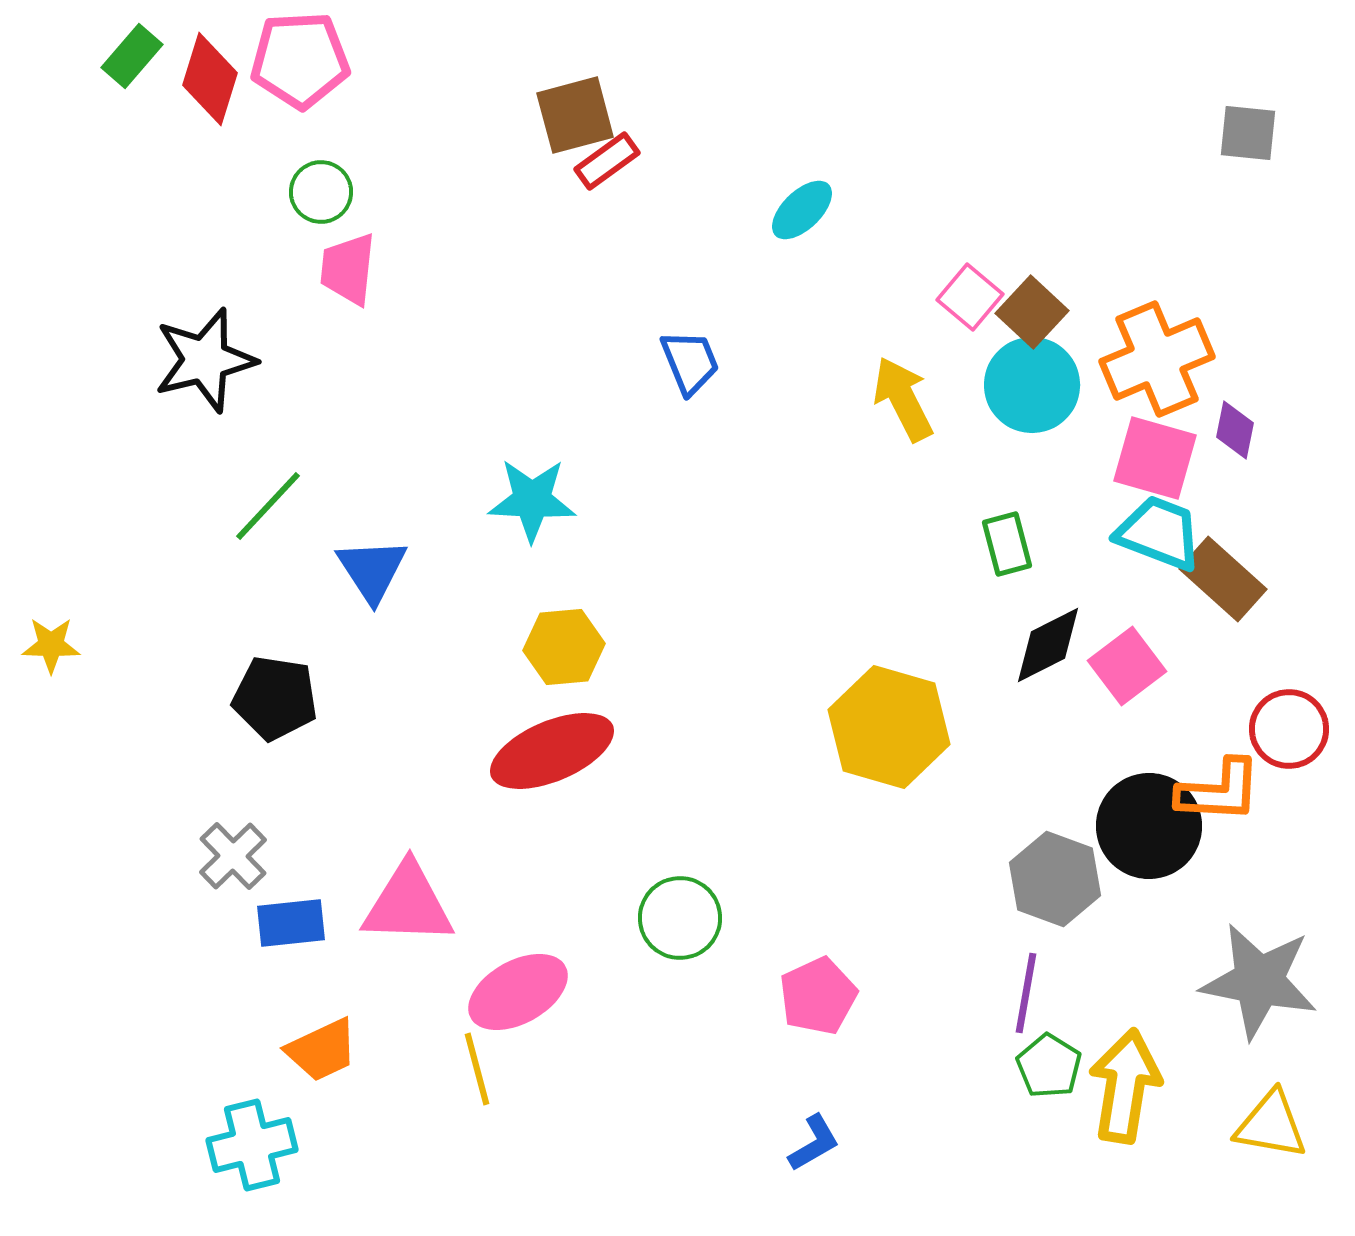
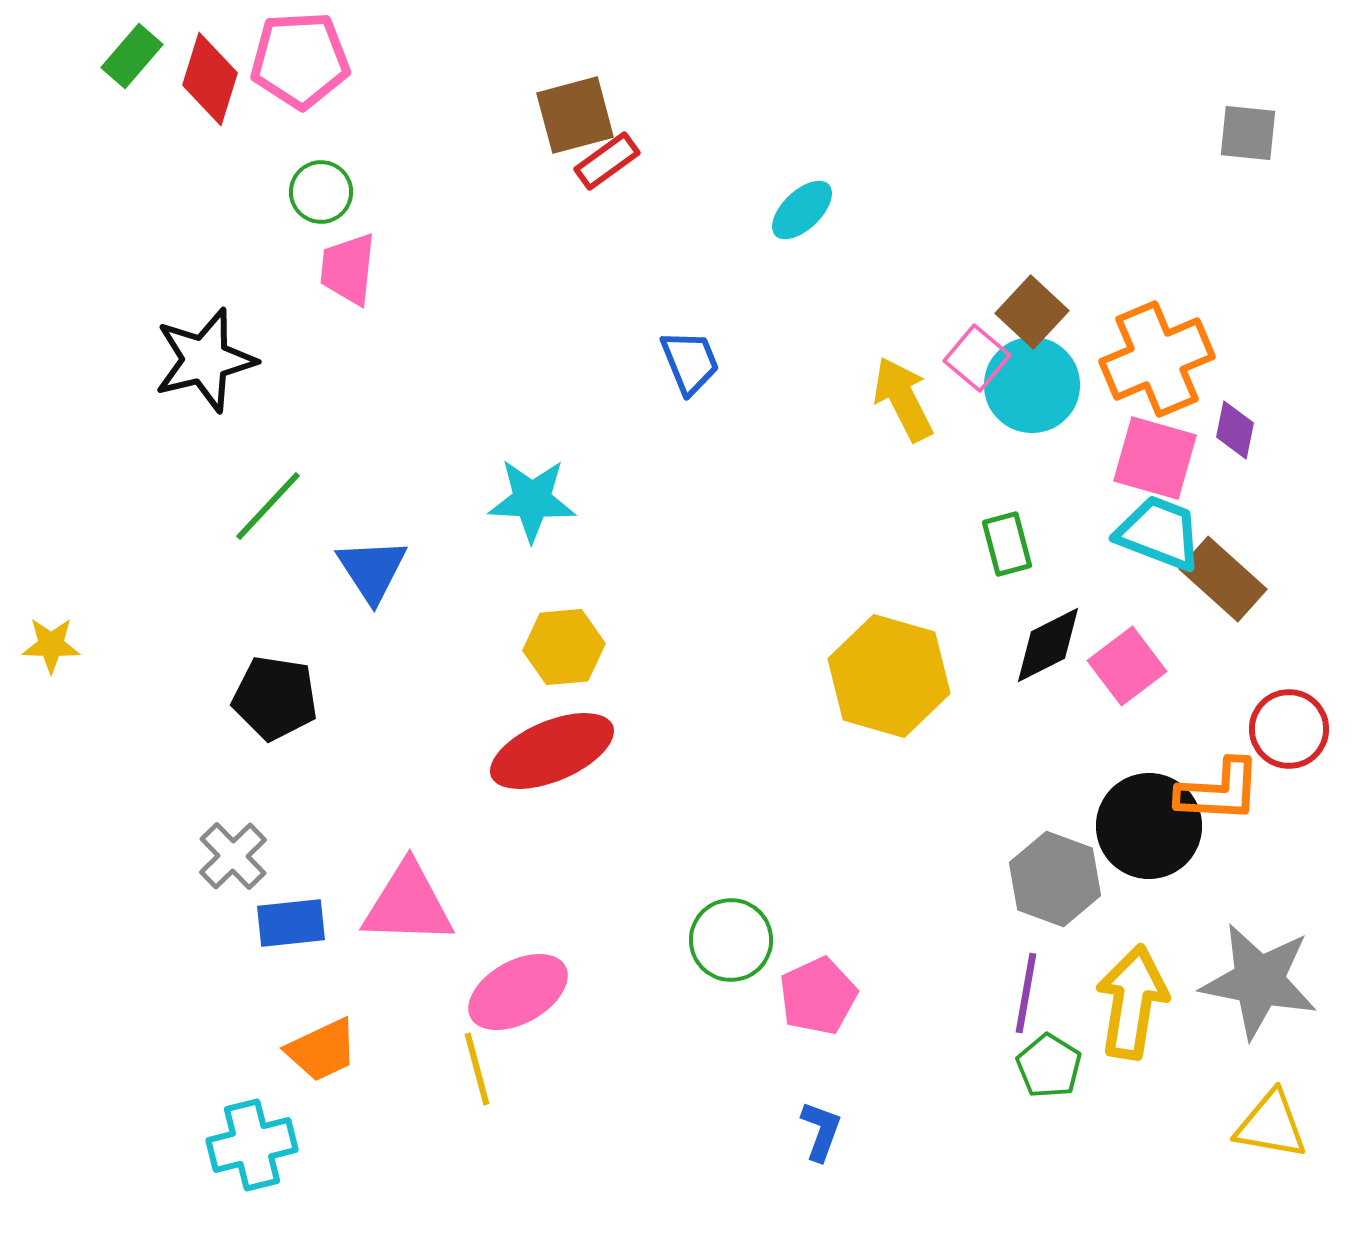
pink square at (970, 297): moved 7 px right, 61 px down
yellow hexagon at (889, 727): moved 51 px up
green circle at (680, 918): moved 51 px right, 22 px down
yellow arrow at (1125, 1086): moved 7 px right, 84 px up
blue L-shape at (814, 1143): moved 7 px right, 12 px up; rotated 40 degrees counterclockwise
